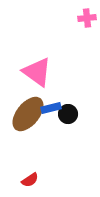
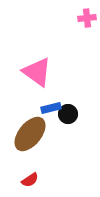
brown ellipse: moved 2 px right, 20 px down
